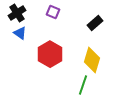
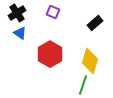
yellow diamond: moved 2 px left, 1 px down
